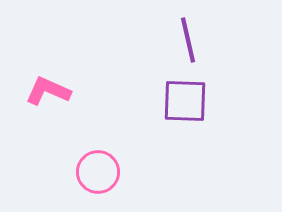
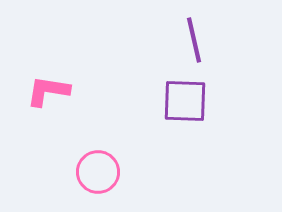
purple line: moved 6 px right
pink L-shape: rotated 15 degrees counterclockwise
